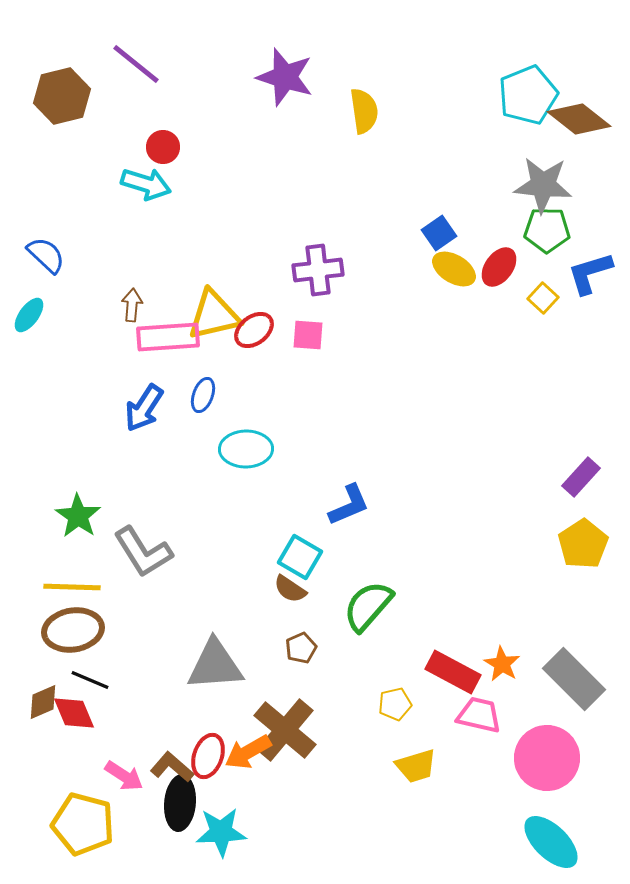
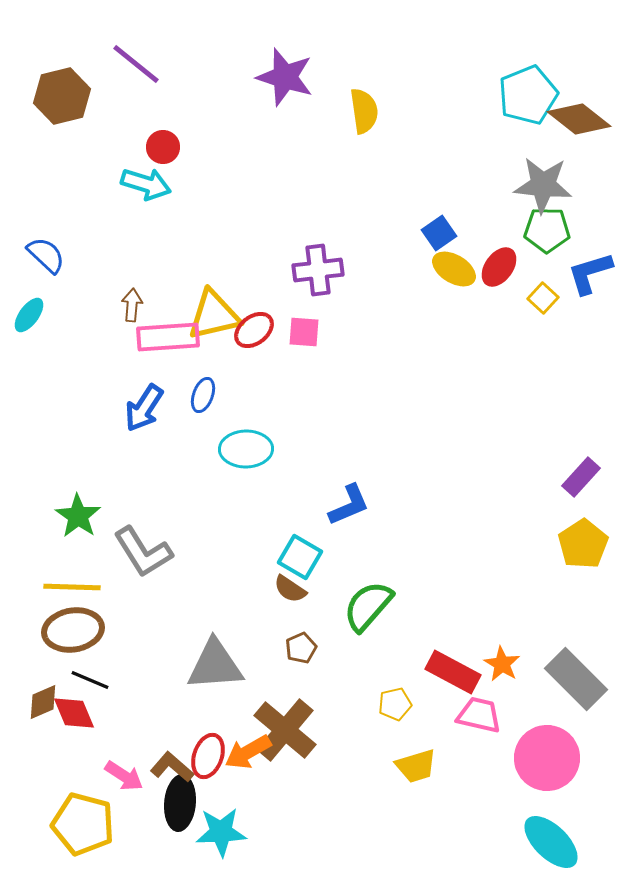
pink square at (308, 335): moved 4 px left, 3 px up
gray rectangle at (574, 679): moved 2 px right
